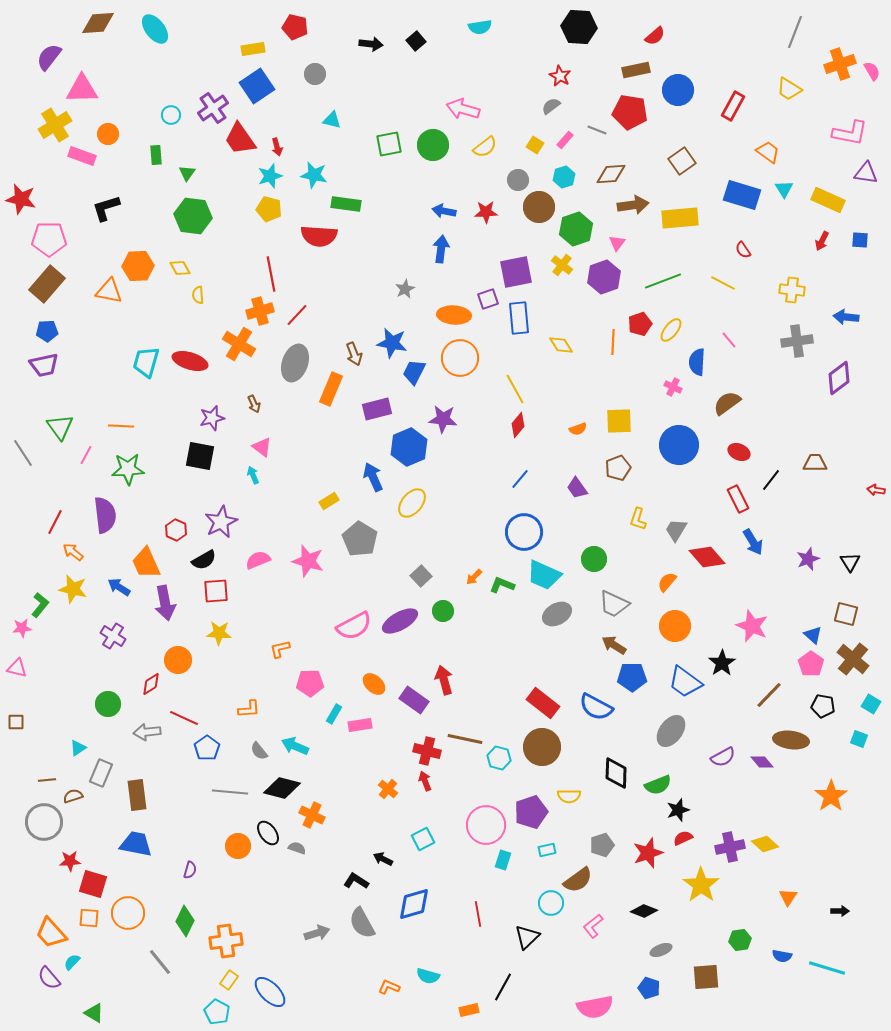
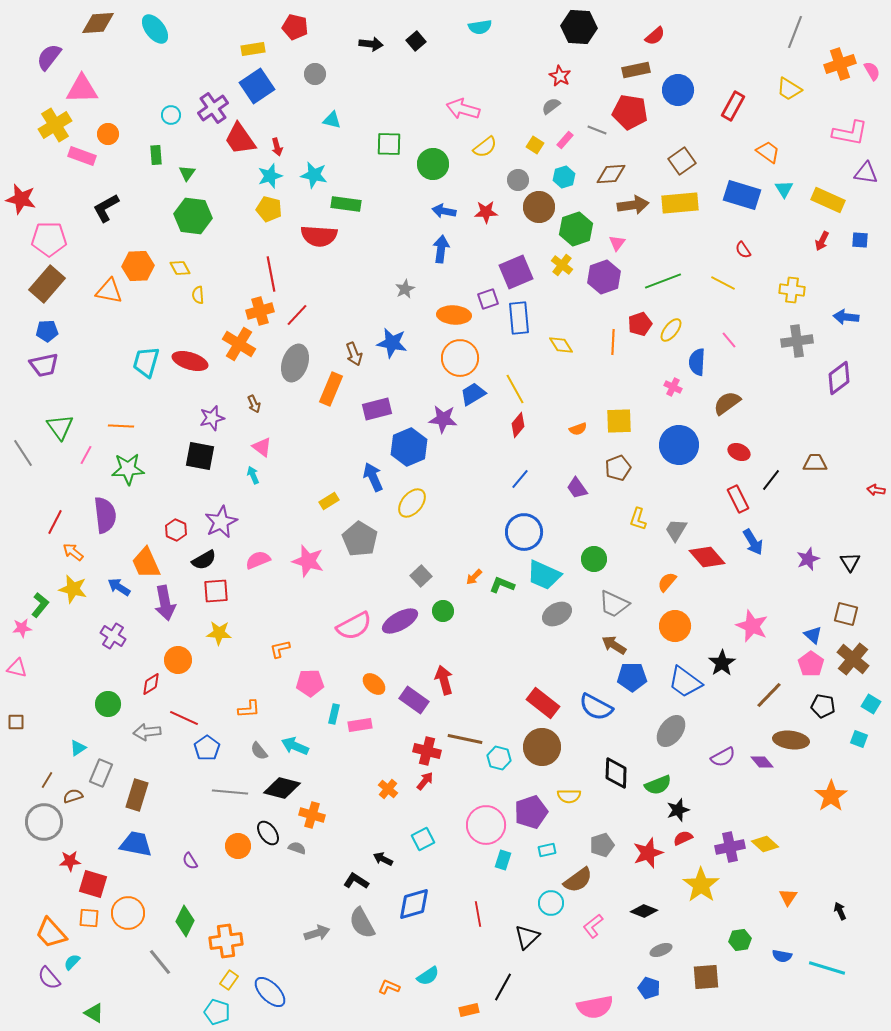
green square at (389, 144): rotated 12 degrees clockwise
green circle at (433, 145): moved 19 px down
black L-shape at (106, 208): rotated 12 degrees counterclockwise
yellow rectangle at (680, 218): moved 15 px up
purple square at (516, 272): rotated 12 degrees counterclockwise
blue trapezoid at (414, 372): moved 59 px right, 22 px down; rotated 32 degrees clockwise
cyan rectangle at (334, 714): rotated 18 degrees counterclockwise
brown line at (47, 780): rotated 54 degrees counterclockwise
red arrow at (425, 781): rotated 60 degrees clockwise
brown rectangle at (137, 795): rotated 24 degrees clockwise
orange cross at (312, 815): rotated 10 degrees counterclockwise
purple semicircle at (190, 870): moved 9 px up; rotated 132 degrees clockwise
black arrow at (840, 911): rotated 114 degrees counterclockwise
cyan semicircle at (428, 976): rotated 50 degrees counterclockwise
cyan pentagon at (217, 1012): rotated 10 degrees counterclockwise
